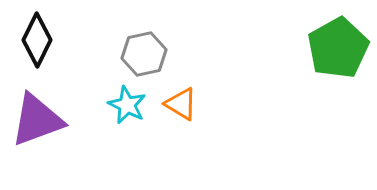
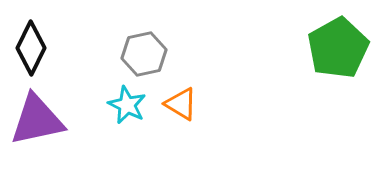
black diamond: moved 6 px left, 8 px down
purple triangle: rotated 8 degrees clockwise
